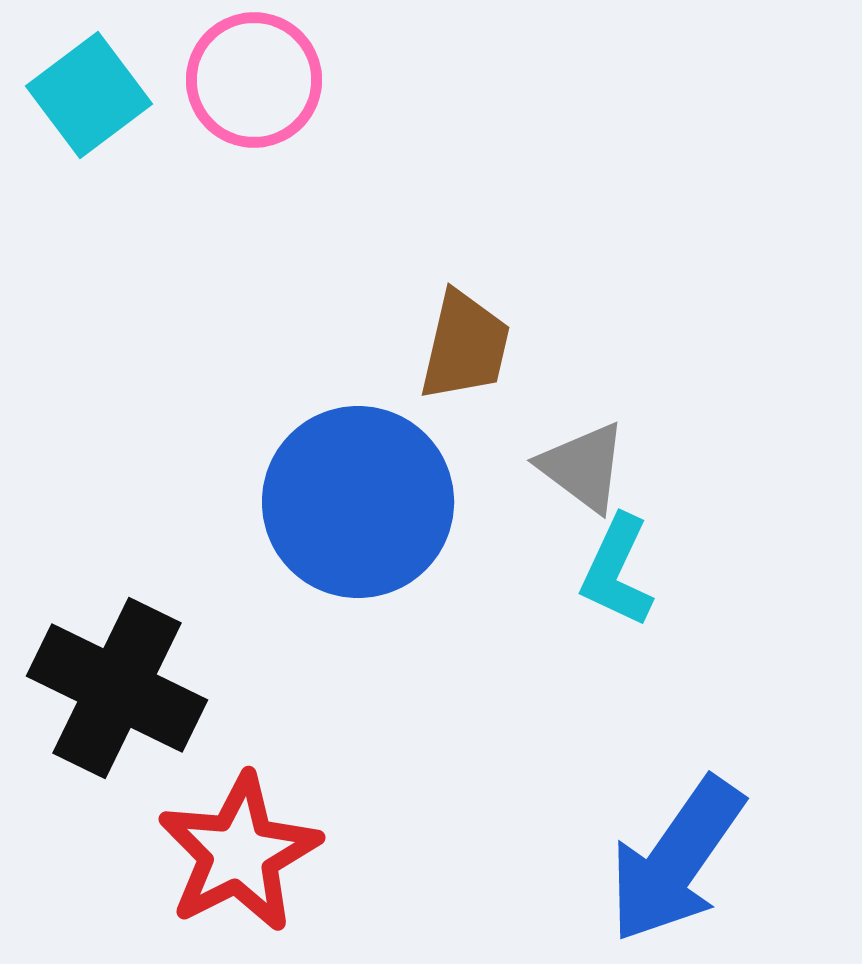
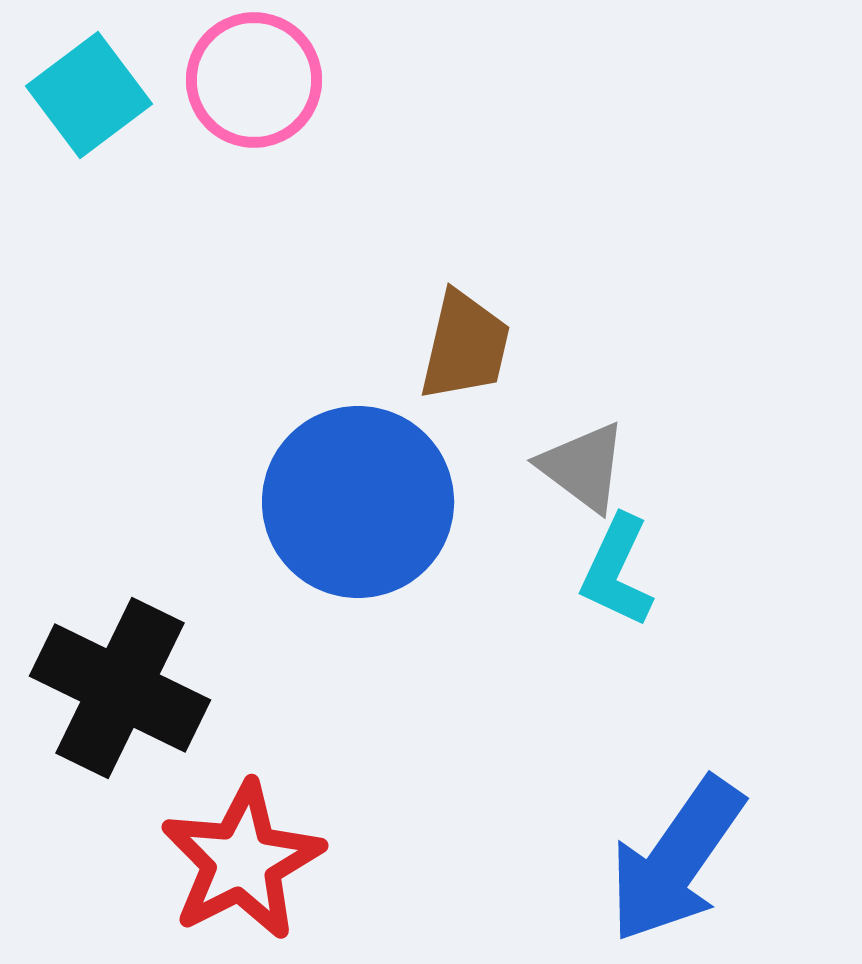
black cross: moved 3 px right
red star: moved 3 px right, 8 px down
